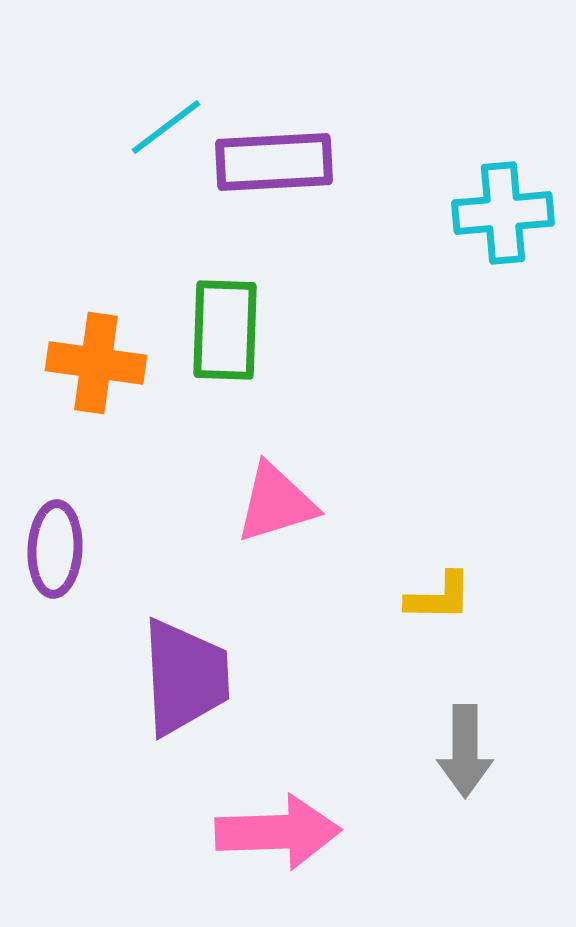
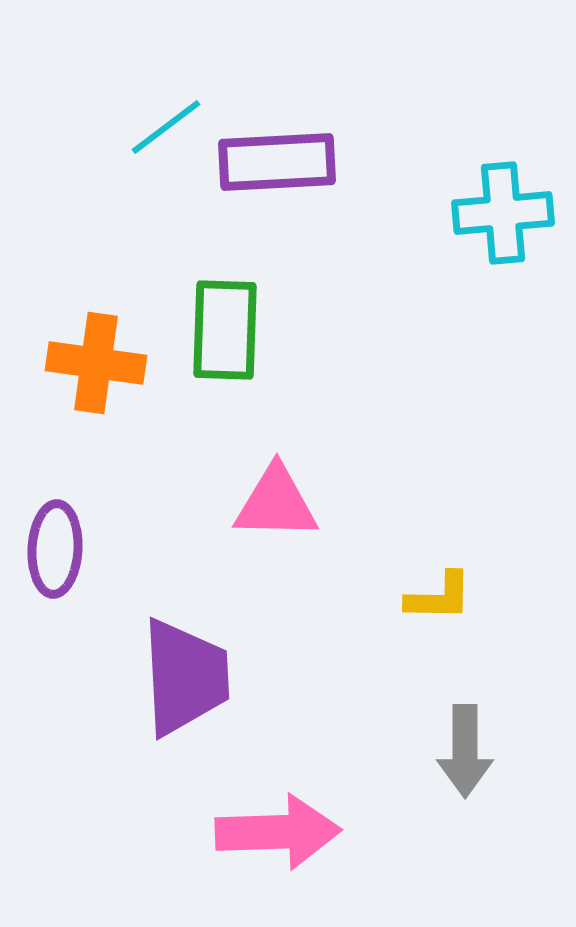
purple rectangle: moved 3 px right
pink triangle: rotated 18 degrees clockwise
